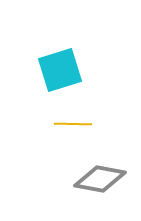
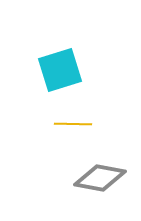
gray diamond: moved 1 px up
